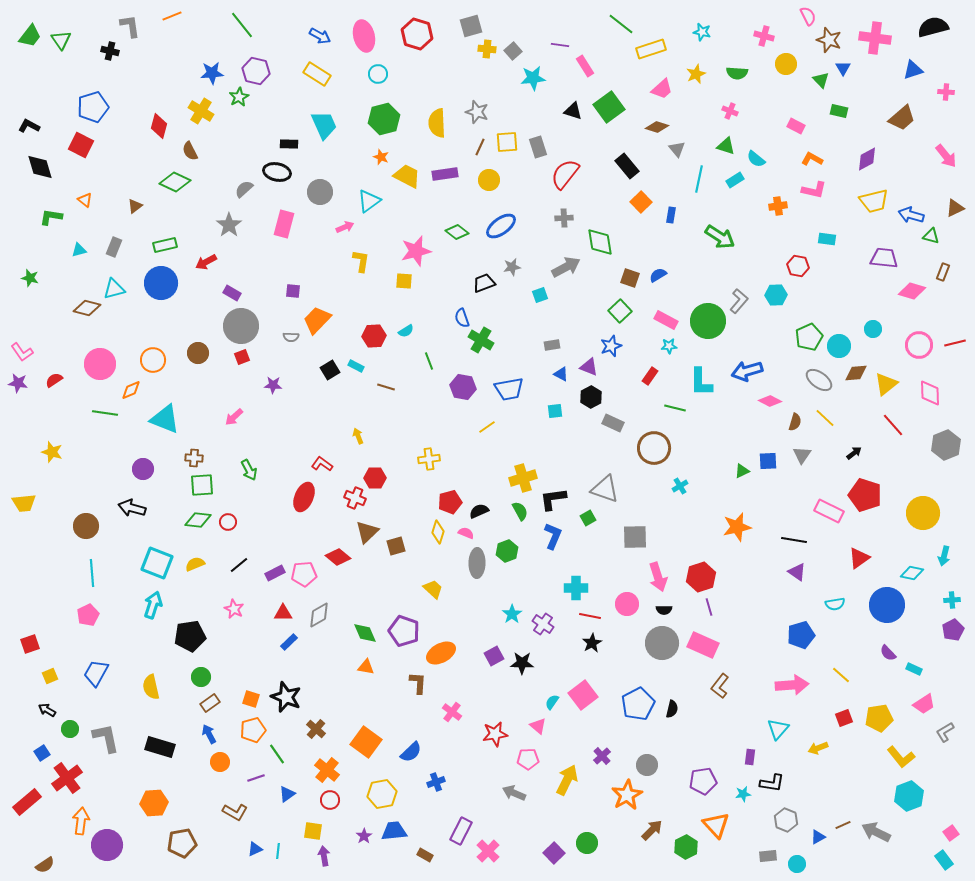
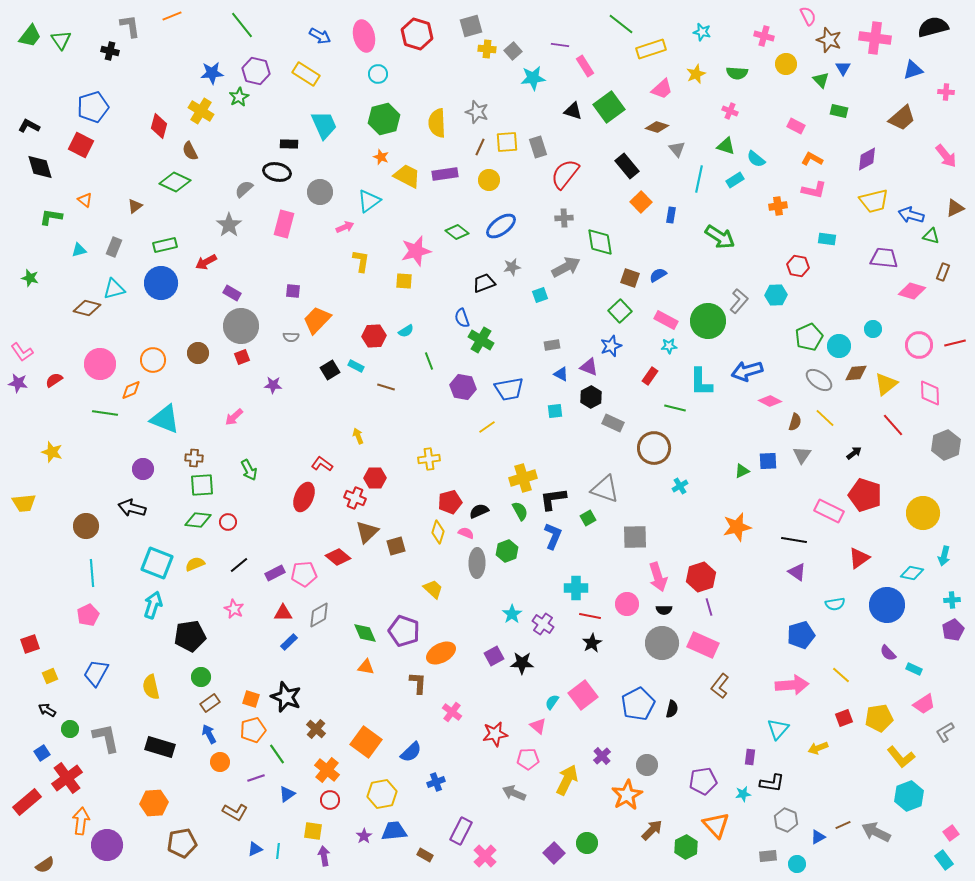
yellow rectangle at (317, 74): moved 11 px left
pink cross at (488, 851): moved 3 px left, 5 px down
